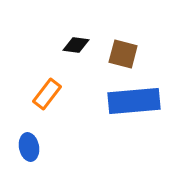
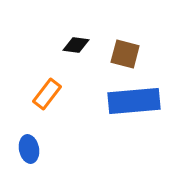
brown square: moved 2 px right
blue ellipse: moved 2 px down
